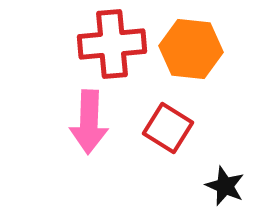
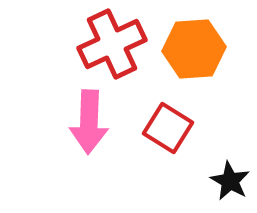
red cross: rotated 20 degrees counterclockwise
orange hexagon: moved 3 px right; rotated 10 degrees counterclockwise
black star: moved 5 px right, 5 px up; rotated 6 degrees clockwise
